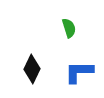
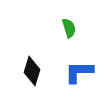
black diamond: moved 2 px down; rotated 8 degrees counterclockwise
